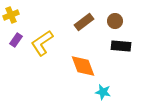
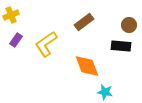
brown circle: moved 14 px right, 4 px down
yellow L-shape: moved 4 px right, 1 px down
orange diamond: moved 4 px right
cyan star: moved 2 px right
